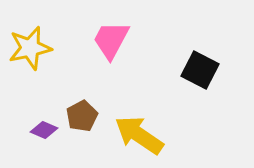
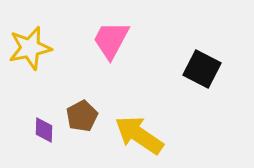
black square: moved 2 px right, 1 px up
purple diamond: rotated 68 degrees clockwise
